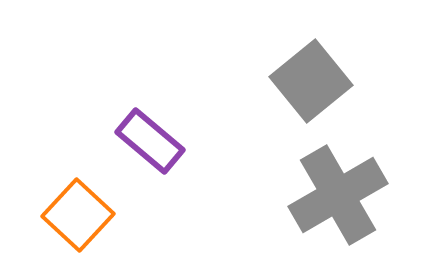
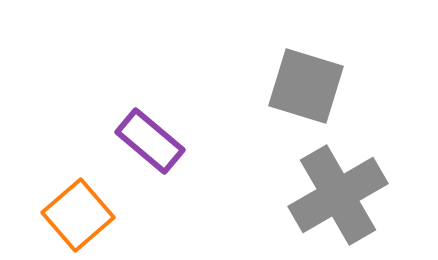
gray square: moved 5 px left, 5 px down; rotated 34 degrees counterclockwise
orange square: rotated 6 degrees clockwise
